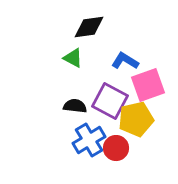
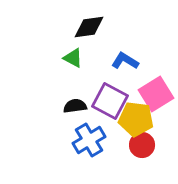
pink square: moved 8 px right, 9 px down; rotated 12 degrees counterclockwise
black semicircle: rotated 15 degrees counterclockwise
yellow pentagon: rotated 20 degrees clockwise
red circle: moved 26 px right, 3 px up
